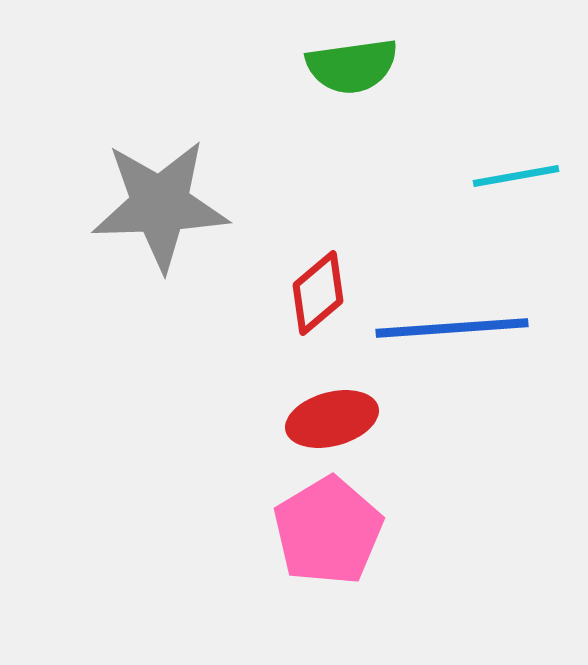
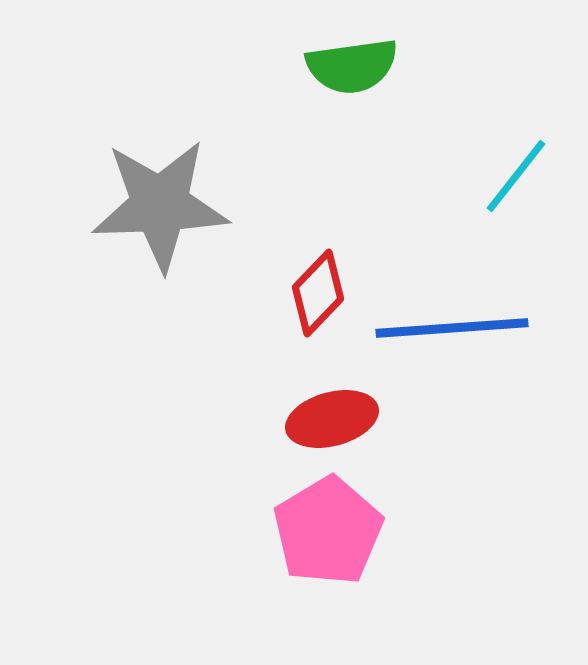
cyan line: rotated 42 degrees counterclockwise
red diamond: rotated 6 degrees counterclockwise
